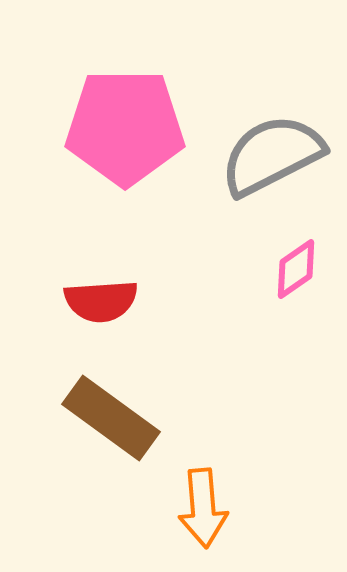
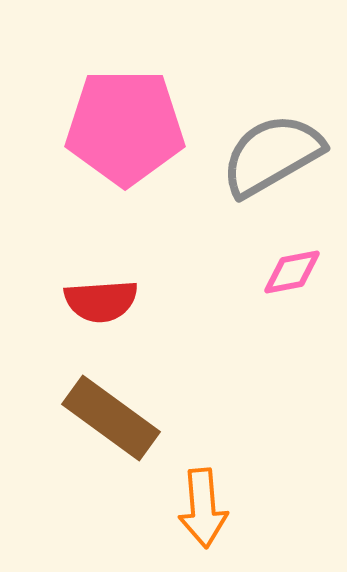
gray semicircle: rotated 3 degrees counterclockwise
pink diamond: moved 4 px left, 3 px down; rotated 24 degrees clockwise
